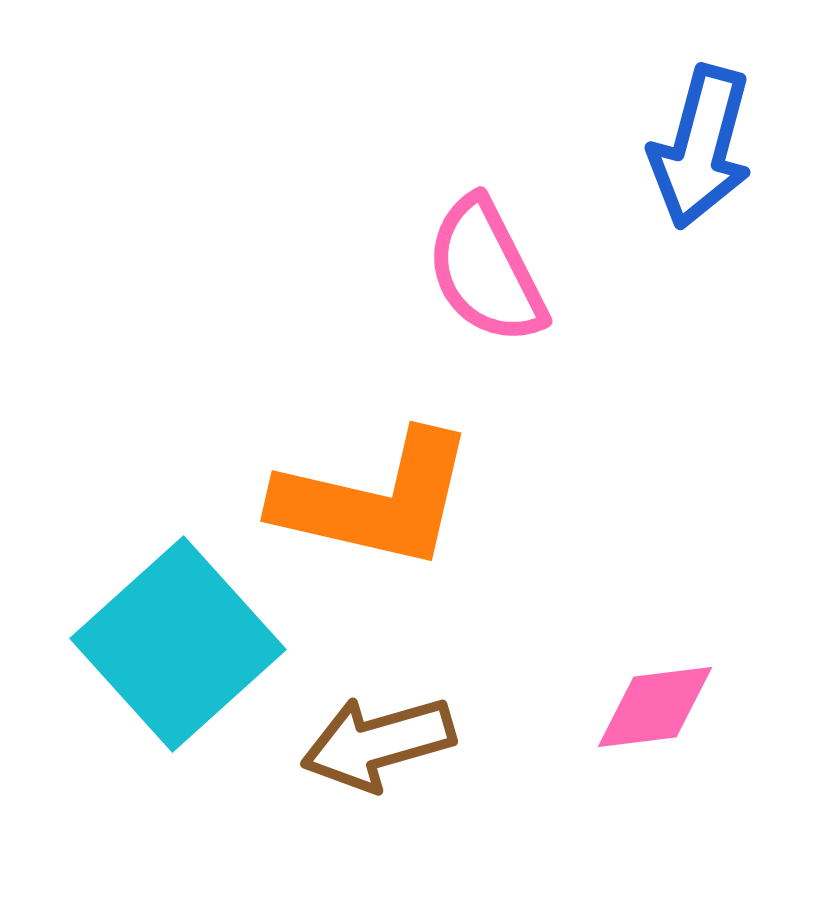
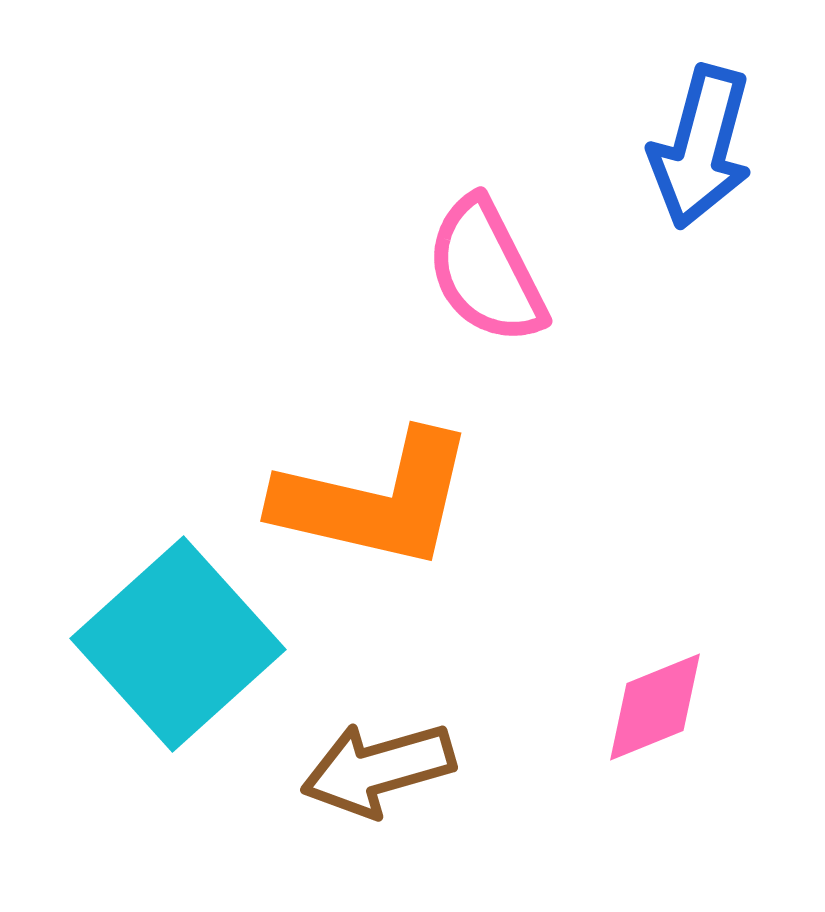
pink diamond: rotated 15 degrees counterclockwise
brown arrow: moved 26 px down
